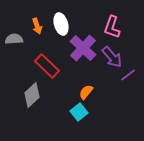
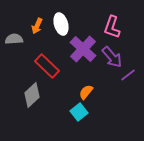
orange arrow: rotated 42 degrees clockwise
purple cross: moved 1 px down
